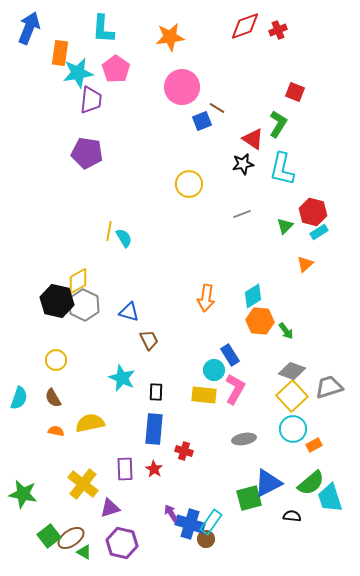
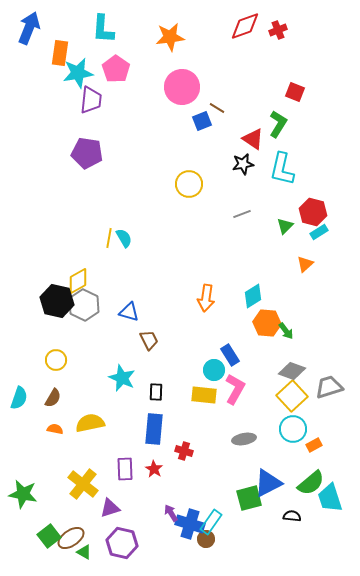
yellow line at (109, 231): moved 7 px down
orange hexagon at (260, 321): moved 7 px right, 2 px down
brown semicircle at (53, 398): rotated 120 degrees counterclockwise
orange semicircle at (56, 431): moved 1 px left, 2 px up
